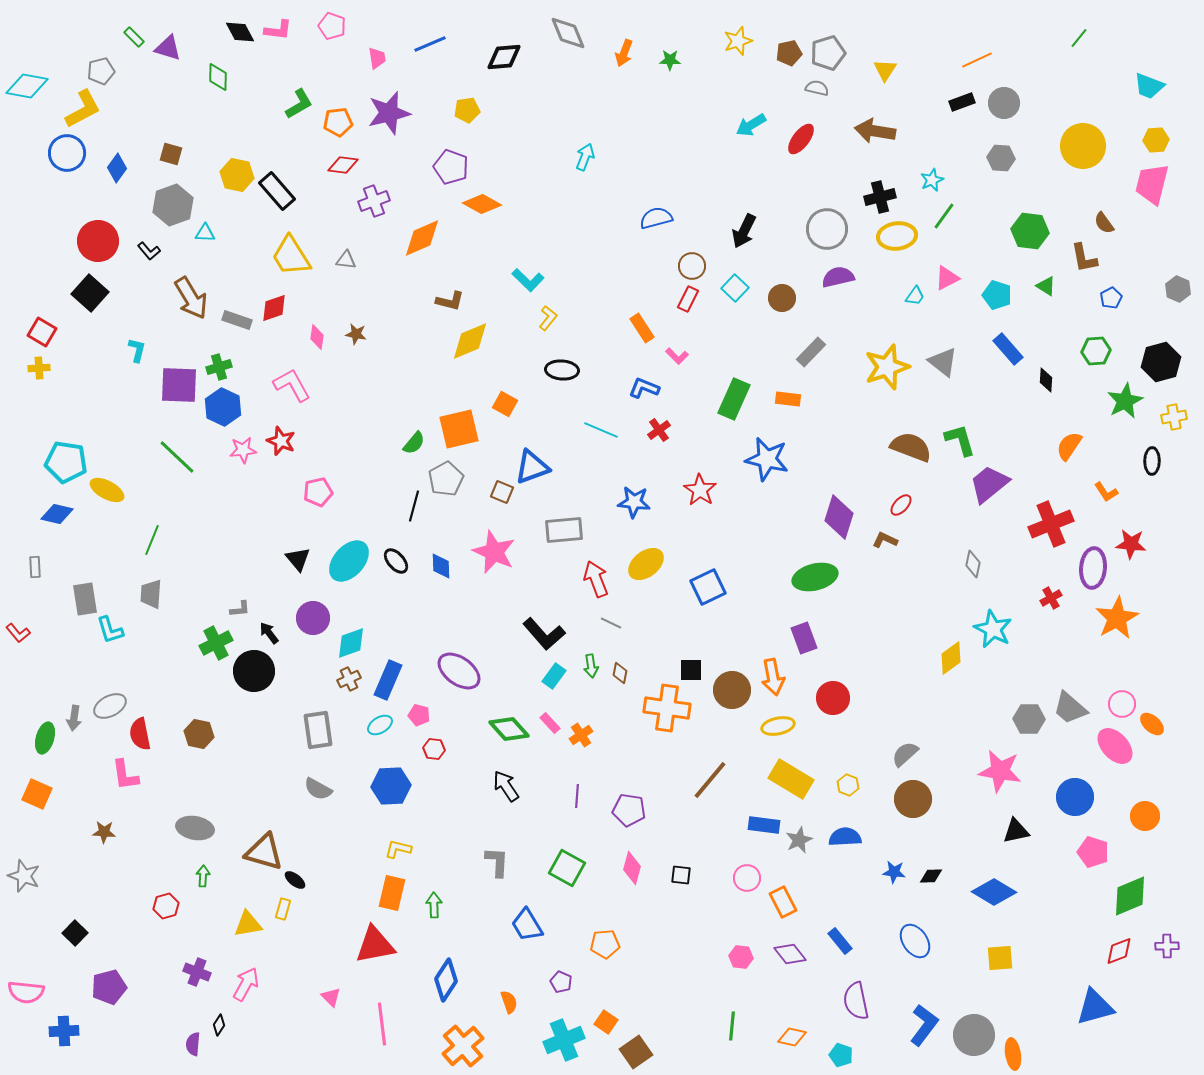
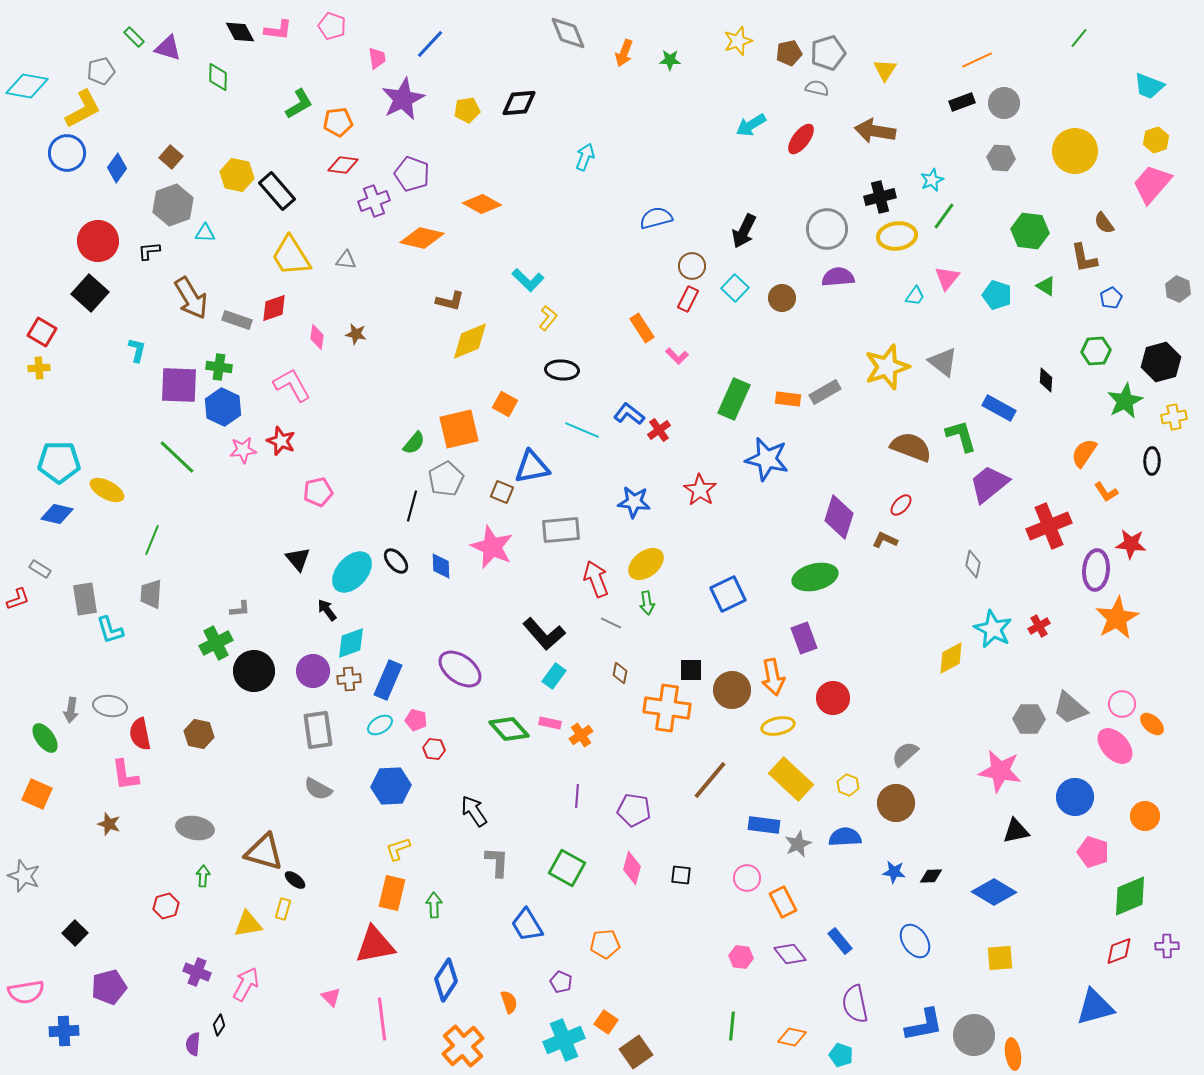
blue line at (430, 44): rotated 24 degrees counterclockwise
black diamond at (504, 57): moved 15 px right, 46 px down
purple star at (389, 113): moved 14 px right, 14 px up; rotated 12 degrees counterclockwise
yellow hexagon at (1156, 140): rotated 15 degrees counterclockwise
yellow circle at (1083, 146): moved 8 px left, 5 px down
brown square at (171, 154): moved 3 px down; rotated 25 degrees clockwise
purple pentagon at (451, 167): moved 39 px left, 7 px down
pink trapezoid at (1152, 184): rotated 27 degrees clockwise
orange diamond at (422, 238): rotated 36 degrees clockwise
black L-shape at (149, 251): rotated 125 degrees clockwise
purple semicircle at (838, 277): rotated 8 degrees clockwise
pink triangle at (947, 278): rotated 24 degrees counterclockwise
blue rectangle at (1008, 349): moved 9 px left, 59 px down; rotated 20 degrees counterclockwise
gray rectangle at (811, 352): moved 14 px right, 40 px down; rotated 16 degrees clockwise
green cross at (219, 367): rotated 25 degrees clockwise
blue L-shape at (644, 388): moved 15 px left, 26 px down; rotated 16 degrees clockwise
cyan line at (601, 430): moved 19 px left
green L-shape at (960, 440): moved 1 px right, 4 px up
orange semicircle at (1069, 446): moved 15 px right, 7 px down
cyan pentagon at (66, 462): moved 7 px left; rotated 9 degrees counterclockwise
blue triangle at (532, 467): rotated 9 degrees clockwise
black line at (414, 506): moved 2 px left
red cross at (1051, 524): moved 2 px left, 2 px down
gray rectangle at (564, 530): moved 3 px left
pink star at (494, 552): moved 2 px left, 5 px up
cyan ellipse at (349, 561): moved 3 px right, 11 px down
gray rectangle at (35, 567): moved 5 px right, 2 px down; rotated 55 degrees counterclockwise
purple ellipse at (1093, 568): moved 3 px right, 2 px down
blue square at (708, 587): moved 20 px right, 7 px down
red cross at (1051, 598): moved 12 px left, 28 px down
purple circle at (313, 618): moved 53 px down
red L-shape at (18, 633): moved 34 px up; rotated 70 degrees counterclockwise
black arrow at (269, 633): moved 58 px right, 23 px up
yellow diamond at (951, 658): rotated 8 degrees clockwise
green arrow at (591, 666): moved 56 px right, 63 px up
purple ellipse at (459, 671): moved 1 px right, 2 px up
brown cross at (349, 679): rotated 20 degrees clockwise
gray ellipse at (110, 706): rotated 36 degrees clockwise
pink pentagon at (419, 715): moved 3 px left, 5 px down
gray arrow at (74, 718): moved 3 px left, 8 px up
pink rectangle at (550, 723): rotated 35 degrees counterclockwise
green ellipse at (45, 738): rotated 52 degrees counterclockwise
yellow rectangle at (791, 779): rotated 12 degrees clockwise
black arrow at (506, 786): moved 32 px left, 25 px down
brown circle at (913, 799): moved 17 px left, 4 px down
purple pentagon at (629, 810): moved 5 px right
brown star at (104, 832): moved 5 px right, 8 px up; rotated 15 degrees clockwise
gray star at (799, 840): moved 1 px left, 4 px down
yellow L-shape at (398, 849): rotated 32 degrees counterclockwise
pink semicircle at (26, 992): rotated 15 degrees counterclockwise
purple semicircle at (856, 1001): moved 1 px left, 3 px down
pink line at (382, 1024): moved 5 px up
blue L-shape at (924, 1025): rotated 42 degrees clockwise
